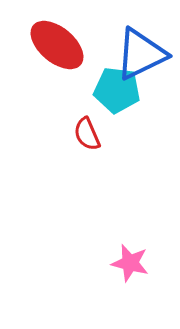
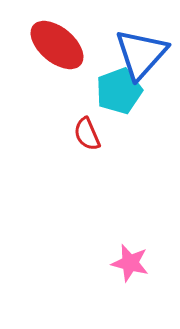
blue triangle: rotated 22 degrees counterclockwise
cyan pentagon: moved 2 px right, 1 px down; rotated 27 degrees counterclockwise
